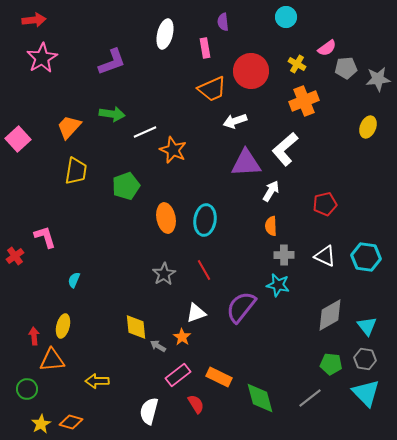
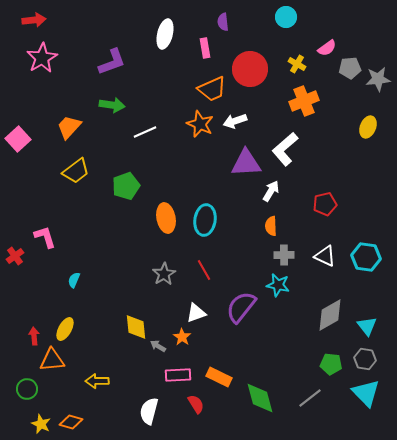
gray pentagon at (346, 68): moved 4 px right
red circle at (251, 71): moved 1 px left, 2 px up
green arrow at (112, 114): moved 9 px up
orange star at (173, 150): moved 27 px right, 26 px up
yellow trapezoid at (76, 171): rotated 44 degrees clockwise
yellow ellipse at (63, 326): moved 2 px right, 3 px down; rotated 15 degrees clockwise
pink rectangle at (178, 375): rotated 35 degrees clockwise
yellow star at (41, 424): rotated 18 degrees counterclockwise
